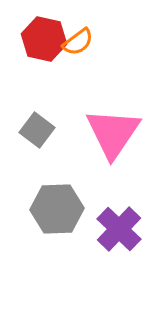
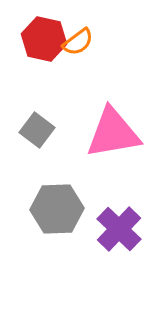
pink triangle: rotated 46 degrees clockwise
